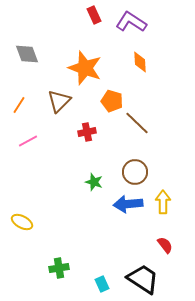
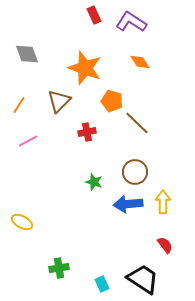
orange diamond: rotated 30 degrees counterclockwise
